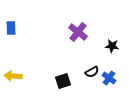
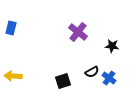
blue rectangle: rotated 16 degrees clockwise
